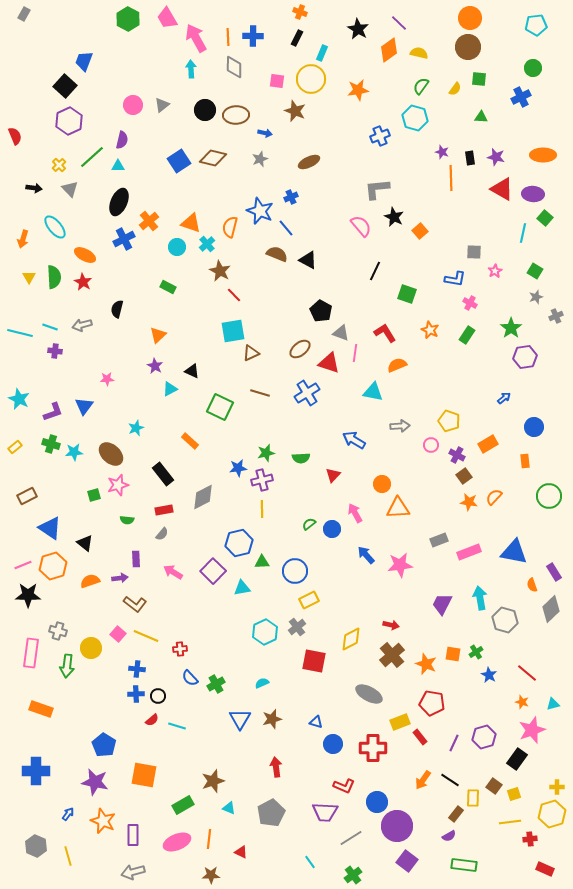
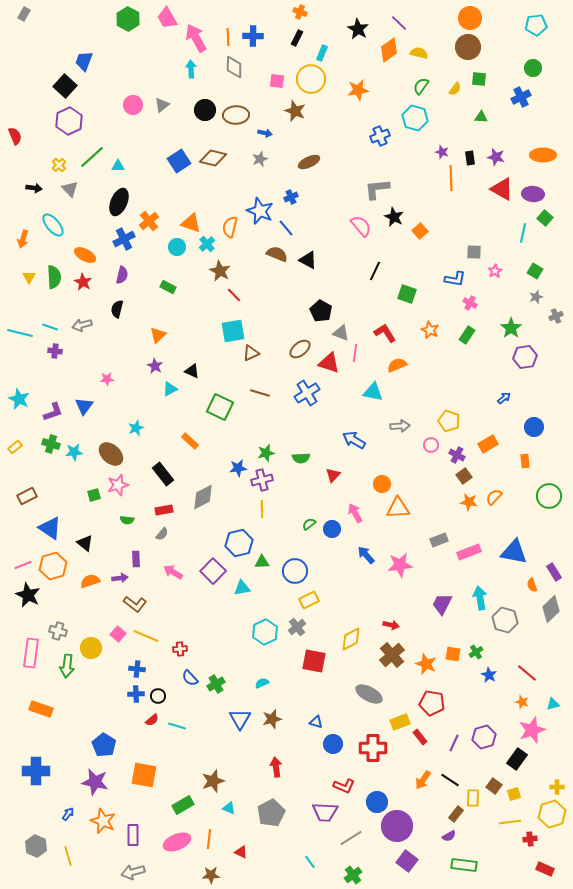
purple semicircle at (122, 140): moved 135 px down
cyan ellipse at (55, 227): moved 2 px left, 2 px up
black star at (28, 595): rotated 25 degrees clockwise
